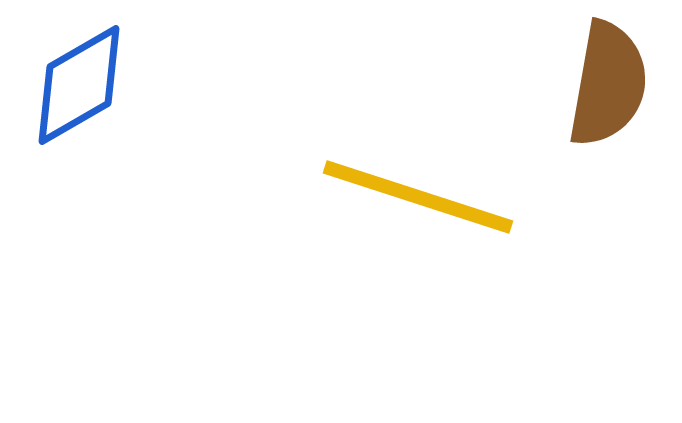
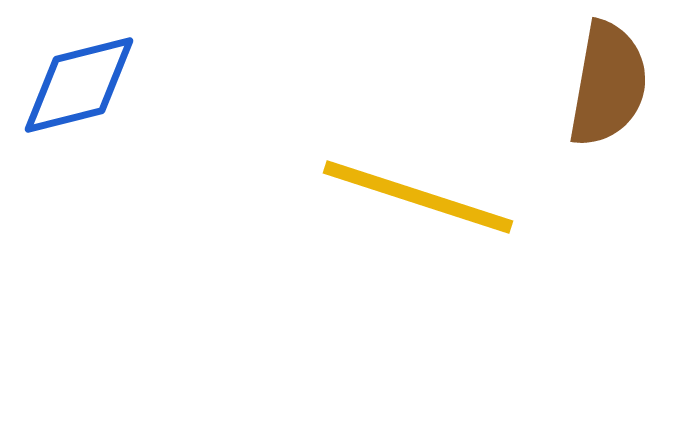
blue diamond: rotated 16 degrees clockwise
